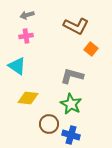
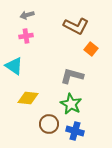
cyan triangle: moved 3 px left
blue cross: moved 4 px right, 4 px up
